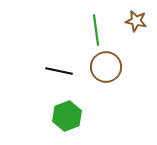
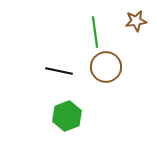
brown star: rotated 20 degrees counterclockwise
green line: moved 1 px left, 2 px down
